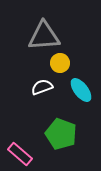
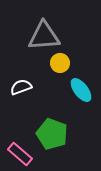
white semicircle: moved 21 px left
green pentagon: moved 9 px left
